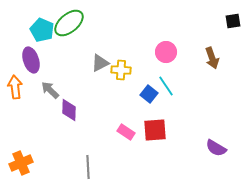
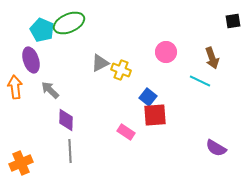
green ellipse: rotated 16 degrees clockwise
yellow cross: rotated 18 degrees clockwise
cyan line: moved 34 px right, 5 px up; rotated 30 degrees counterclockwise
blue square: moved 1 px left, 3 px down
purple diamond: moved 3 px left, 10 px down
red square: moved 15 px up
gray line: moved 18 px left, 16 px up
